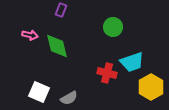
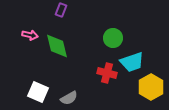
green circle: moved 11 px down
white square: moved 1 px left
